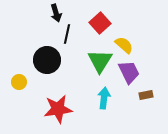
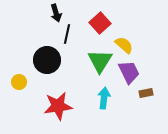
brown rectangle: moved 2 px up
red star: moved 3 px up
